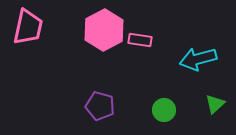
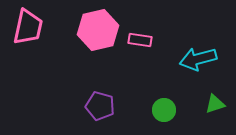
pink hexagon: moved 6 px left; rotated 15 degrees clockwise
green triangle: rotated 25 degrees clockwise
